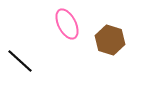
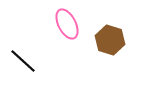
black line: moved 3 px right
